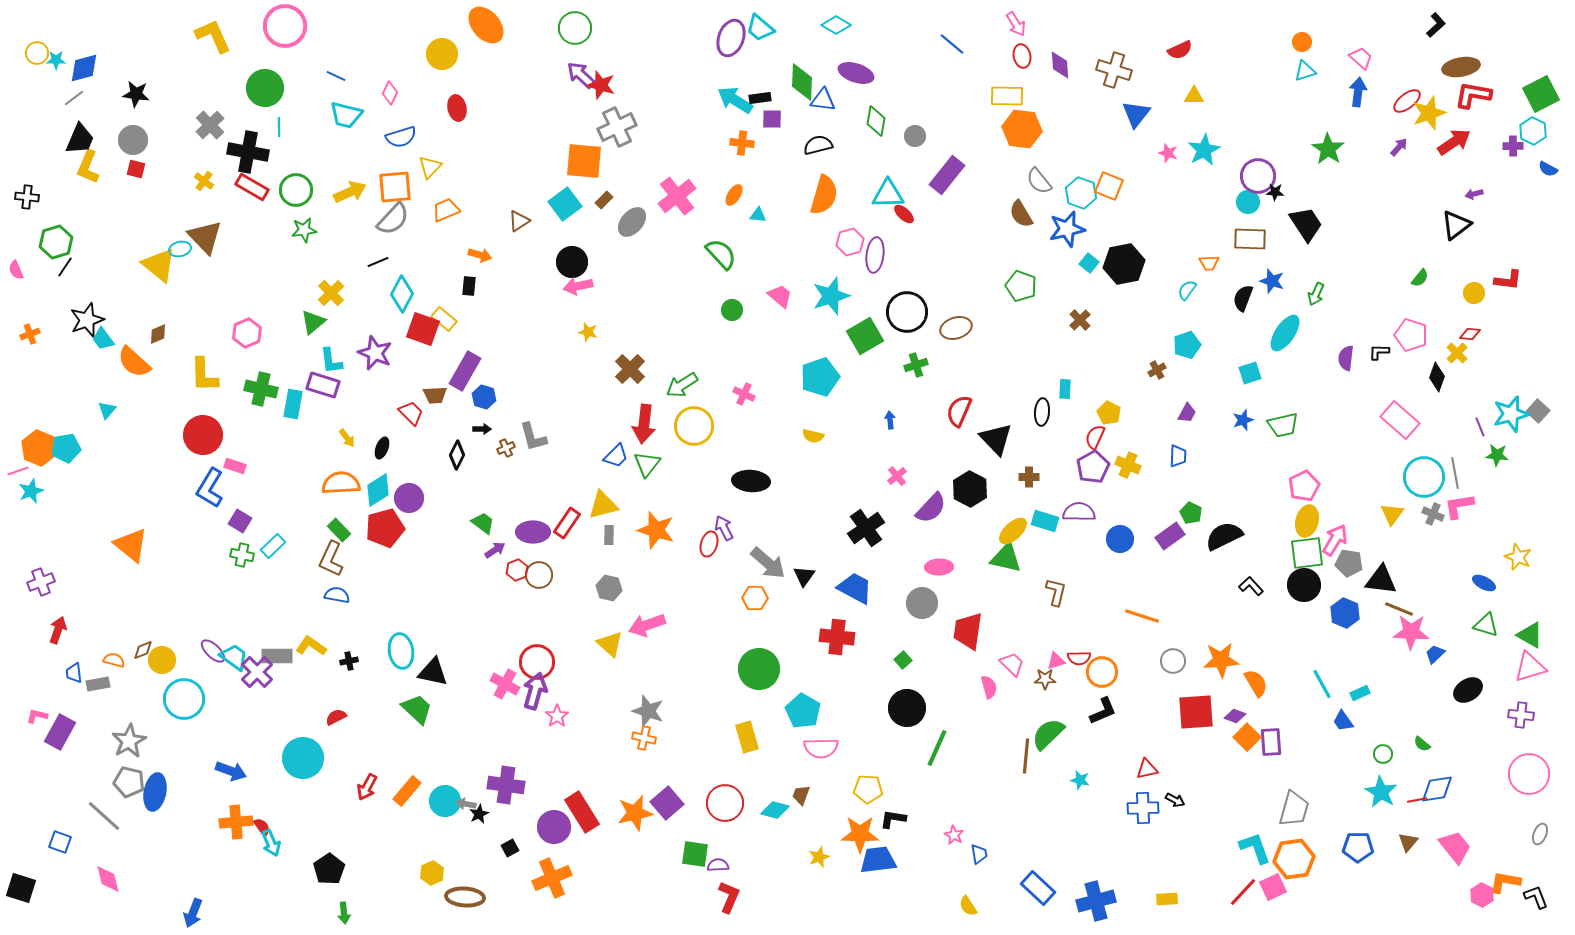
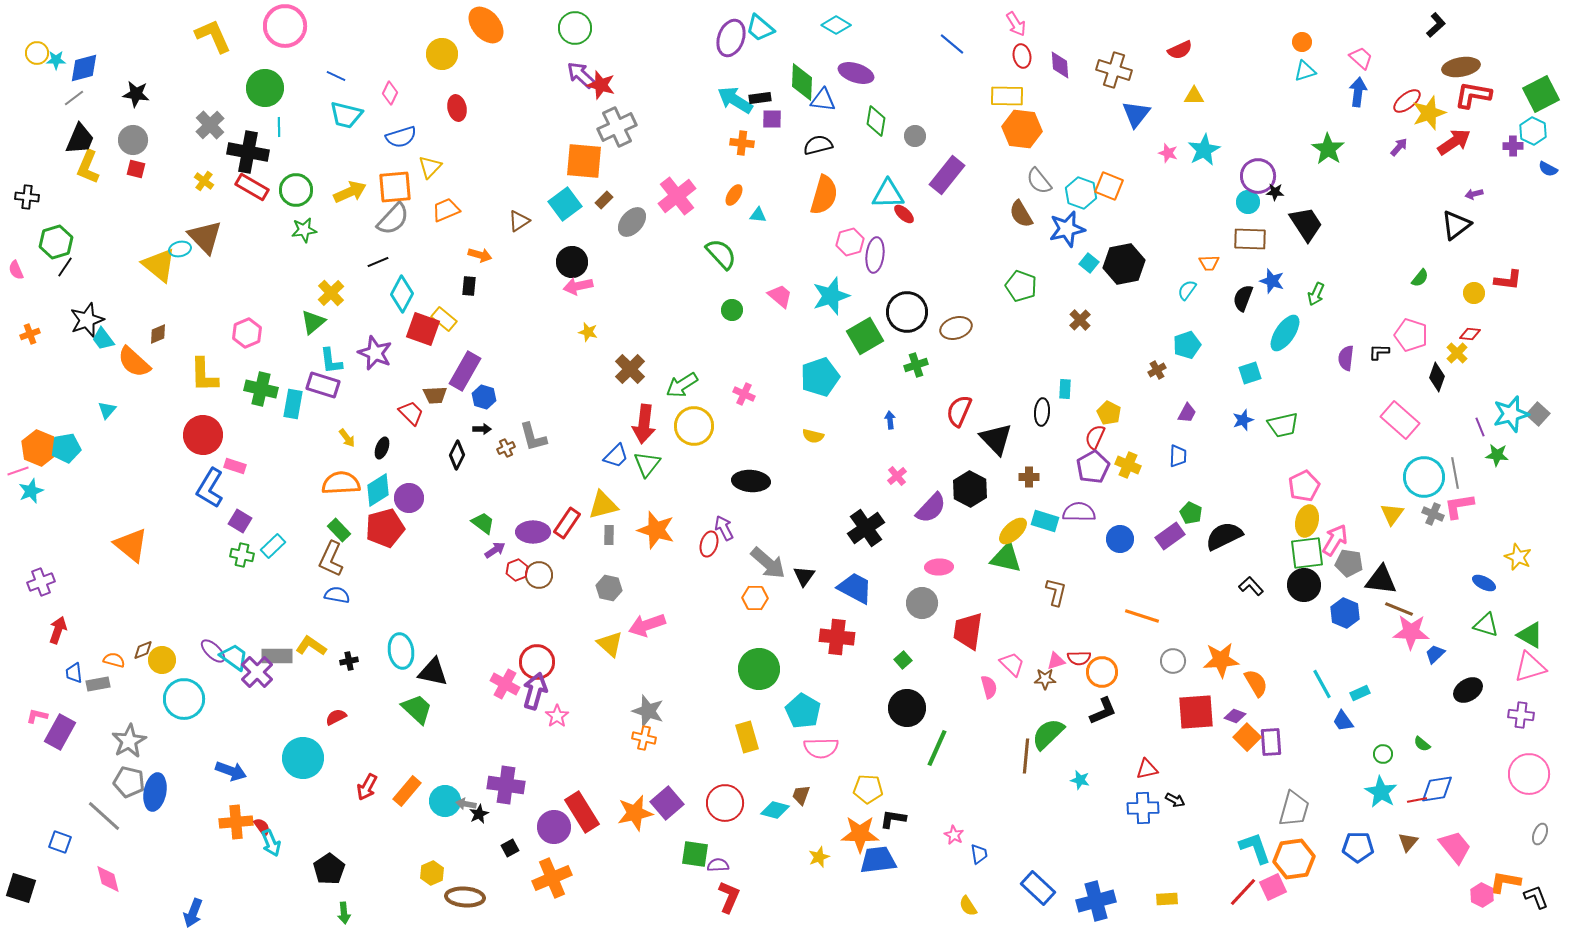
gray square at (1538, 411): moved 3 px down
